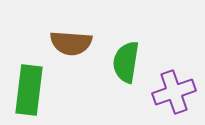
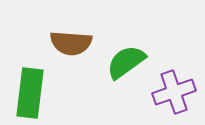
green semicircle: rotated 45 degrees clockwise
green rectangle: moved 1 px right, 3 px down
